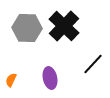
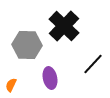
gray hexagon: moved 17 px down
orange semicircle: moved 5 px down
